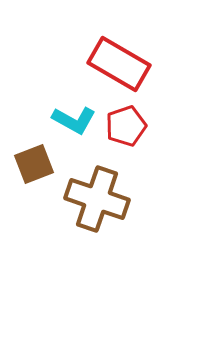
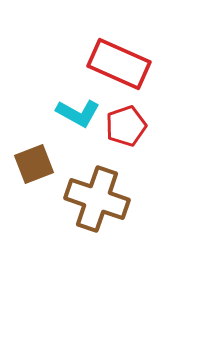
red rectangle: rotated 6 degrees counterclockwise
cyan L-shape: moved 4 px right, 7 px up
